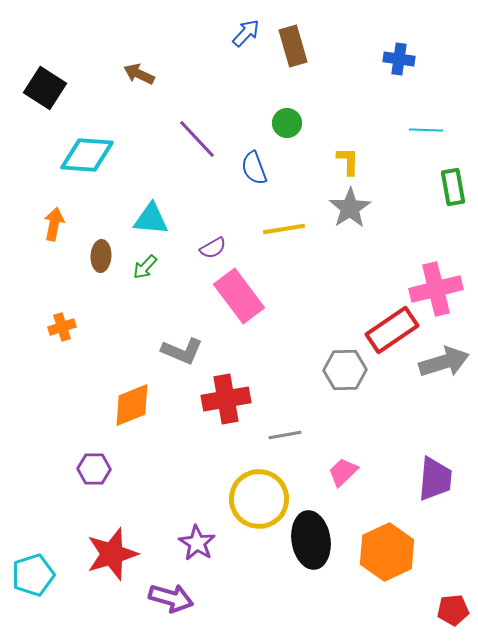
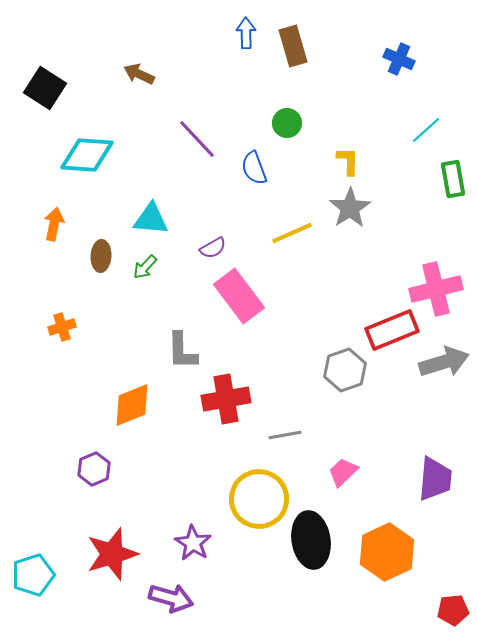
blue arrow: rotated 44 degrees counterclockwise
blue cross: rotated 16 degrees clockwise
cyan line: rotated 44 degrees counterclockwise
green rectangle: moved 8 px up
yellow line: moved 8 px right, 4 px down; rotated 15 degrees counterclockwise
red rectangle: rotated 12 degrees clockwise
gray L-shape: rotated 66 degrees clockwise
gray hexagon: rotated 18 degrees counterclockwise
purple hexagon: rotated 24 degrees counterclockwise
purple star: moved 4 px left
